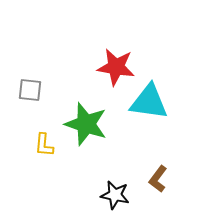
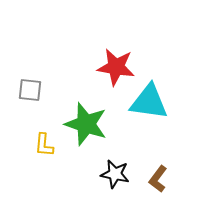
black star: moved 21 px up
